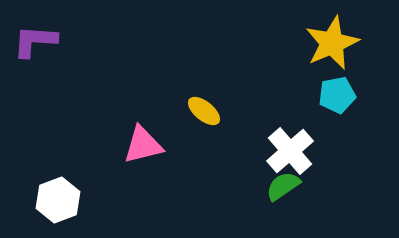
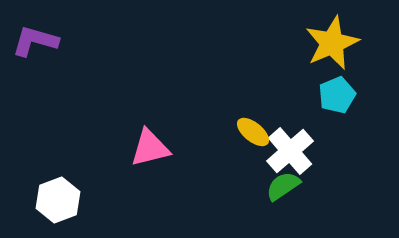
purple L-shape: rotated 12 degrees clockwise
cyan pentagon: rotated 12 degrees counterclockwise
yellow ellipse: moved 49 px right, 21 px down
pink triangle: moved 7 px right, 3 px down
